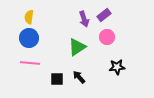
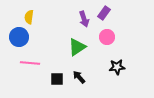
purple rectangle: moved 2 px up; rotated 16 degrees counterclockwise
blue circle: moved 10 px left, 1 px up
